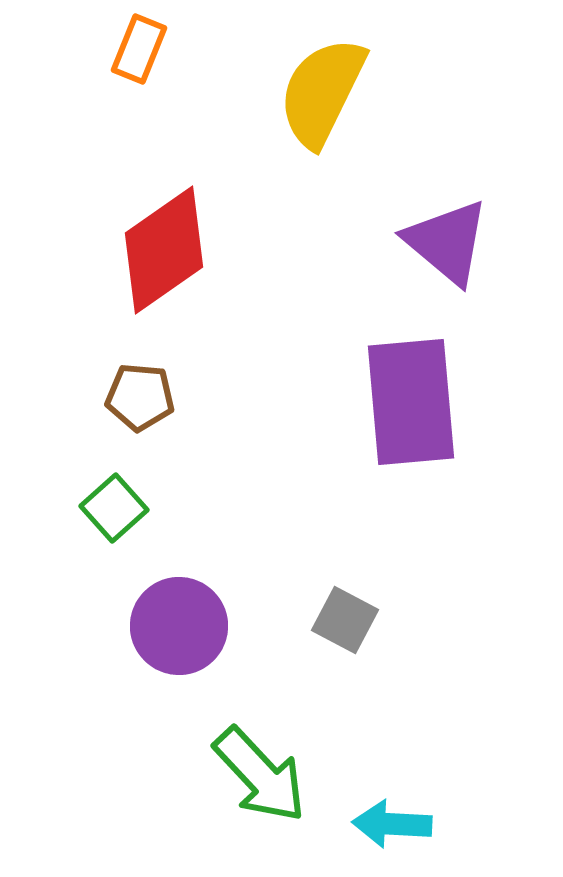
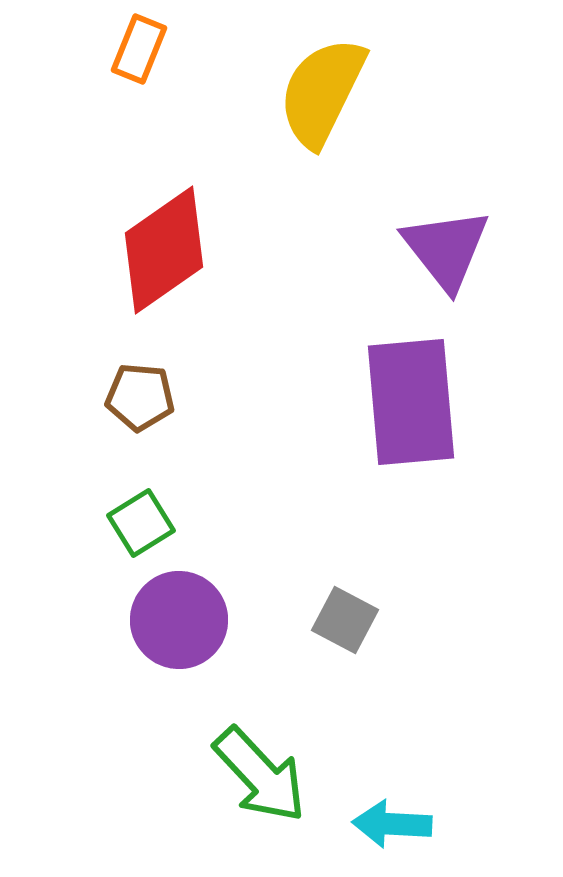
purple triangle: moved 1 px left, 7 px down; rotated 12 degrees clockwise
green square: moved 27 px right, 15 px down; rotated 10 degrees clockwise
purple circle: moved 6 px up
